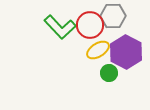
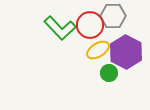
green L-shape: moved 1 px down
